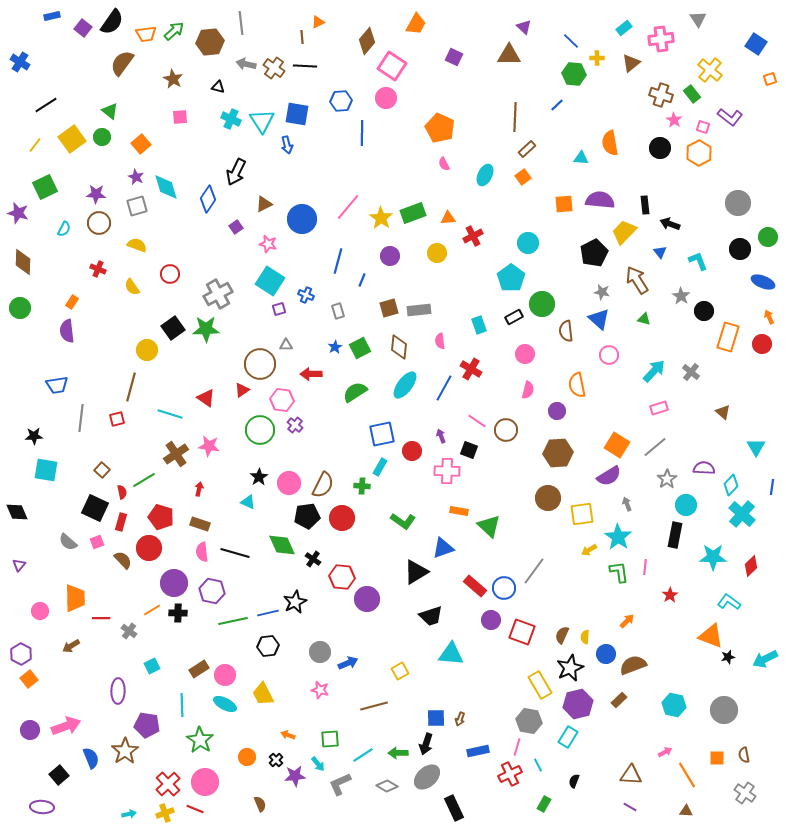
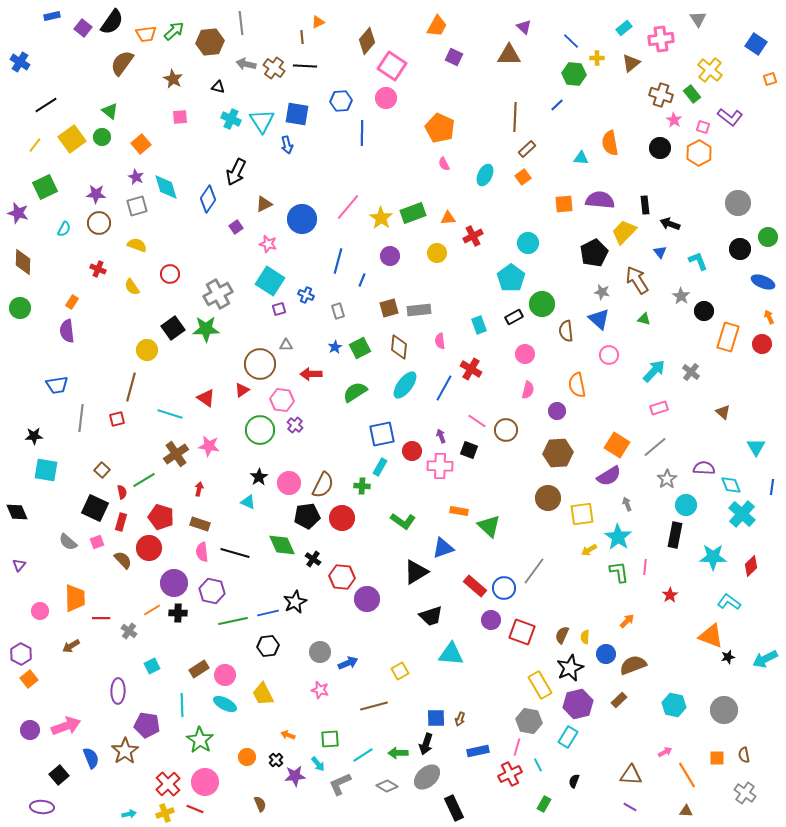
orange trapezoid at (416, 24): moved 21 px right, 2 px down
pink cross at (447, 471): moved 7 px left, 5 px up
cyan diamond at (731, 485): rotated 65 degrees counterclockwise
